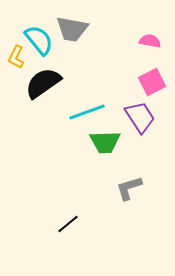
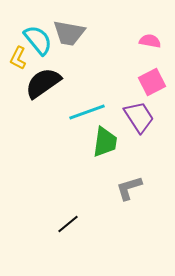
gray trapezoid: moved 3 px left, 4 px down
cyan semicircle: moved 1 px left
yellow L-shape: moved 2 px right, 1 px down
purple trapezoid: moved 1 px left
green trapezoid: rotated 80 degrees counterclockwise
